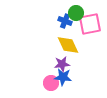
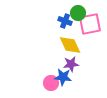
green circle: moved 2 px right
yellow diamond: moved 2 px right
purple star: moved 9 px right
